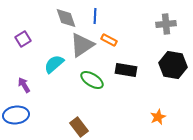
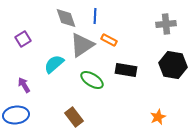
brown rectangle: moved 5 px left, 10 px up
